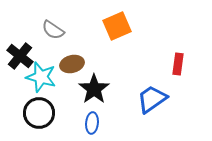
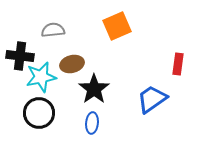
gray semicircle: rotated 140 degrees clockwise
black cross: rotated 32 degrees counterclockwise
cyan star: rotated 28 degrees counterclockwise
